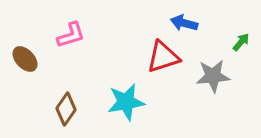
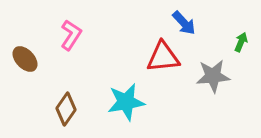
blue arrow: rotated 148 degrees counterclockwise
pink L-shape: rotated 40 degrees counterclockwise
green arrow: rotated 18 degrees counterclockwise
red triangle: rotated 12 degrees clockwise
